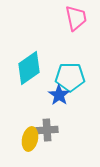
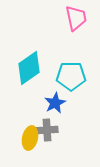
cyan pentagon: moved 1 px right, 1 px up
blue star: moved 4 px left, 8 px down; rotated 10 degrees clockwise
yellow ellipse: moved 1 px up
